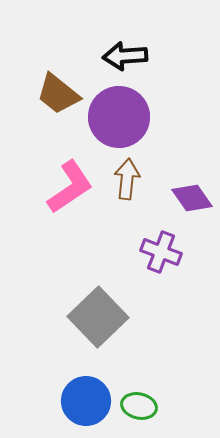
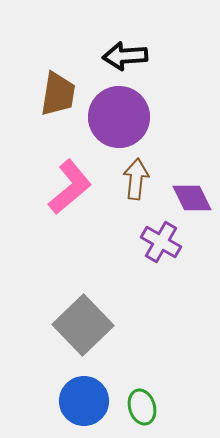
brown trapezoid: rotated 120 degrees counterclockwise
brown arrow: moved 9 px right
pink L-shape: rotated 6 degrees counterclockwise
purple diamond: rotated 9 degrees clockwise
purple cross: moved 10 px up; rotated 9 degrees clockwise
gray square: moved 15 px left, 8 px down
blue circle: moved 2 px left
green ellipse: moved 3 px right, 1 px down; rotated 60 degrees clockwise
